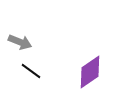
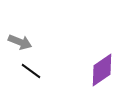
purple diamond: moved 12 px right, 2 px up
